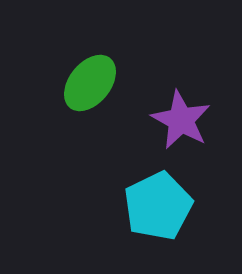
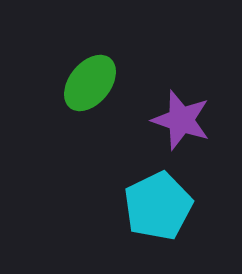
purple star: rotated 10 degrees counterclockwise
